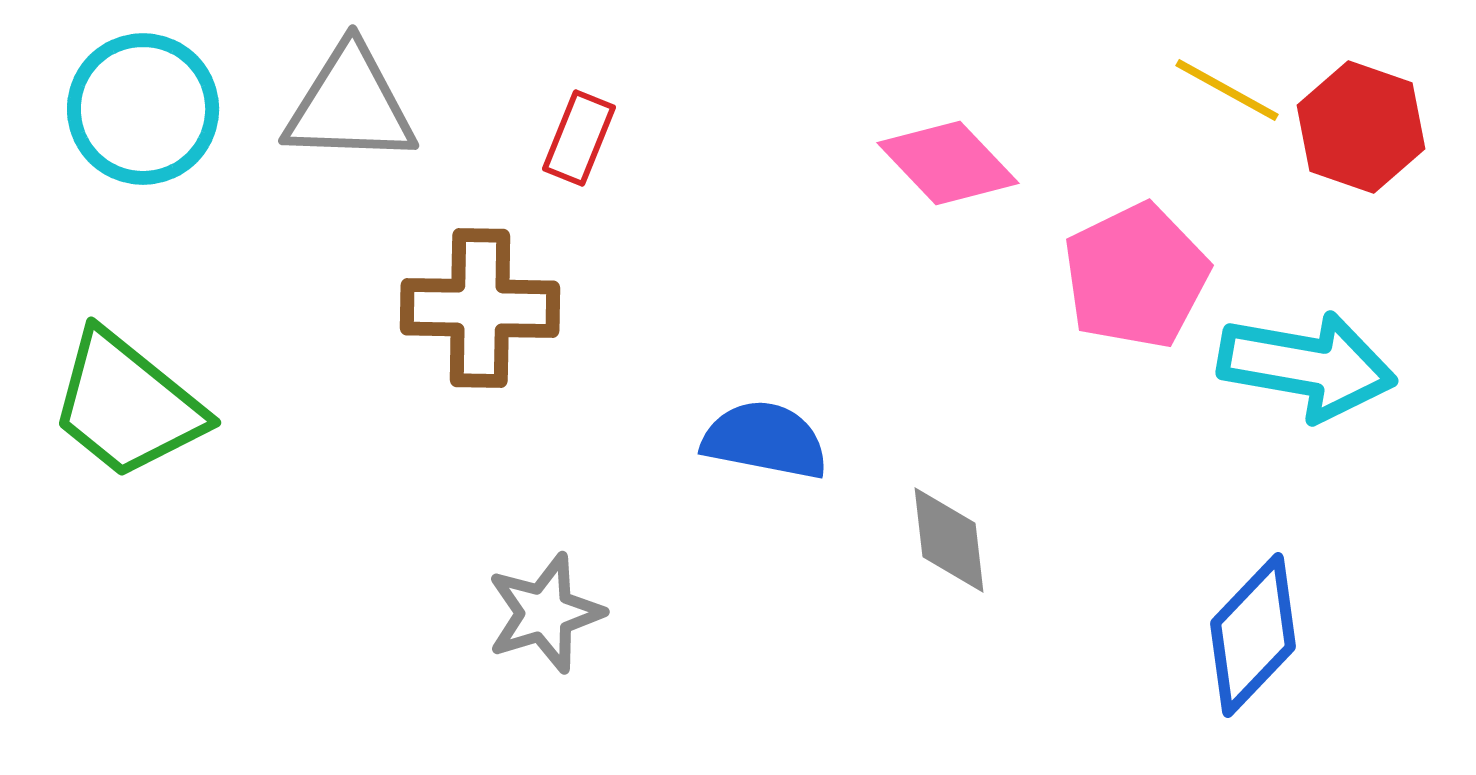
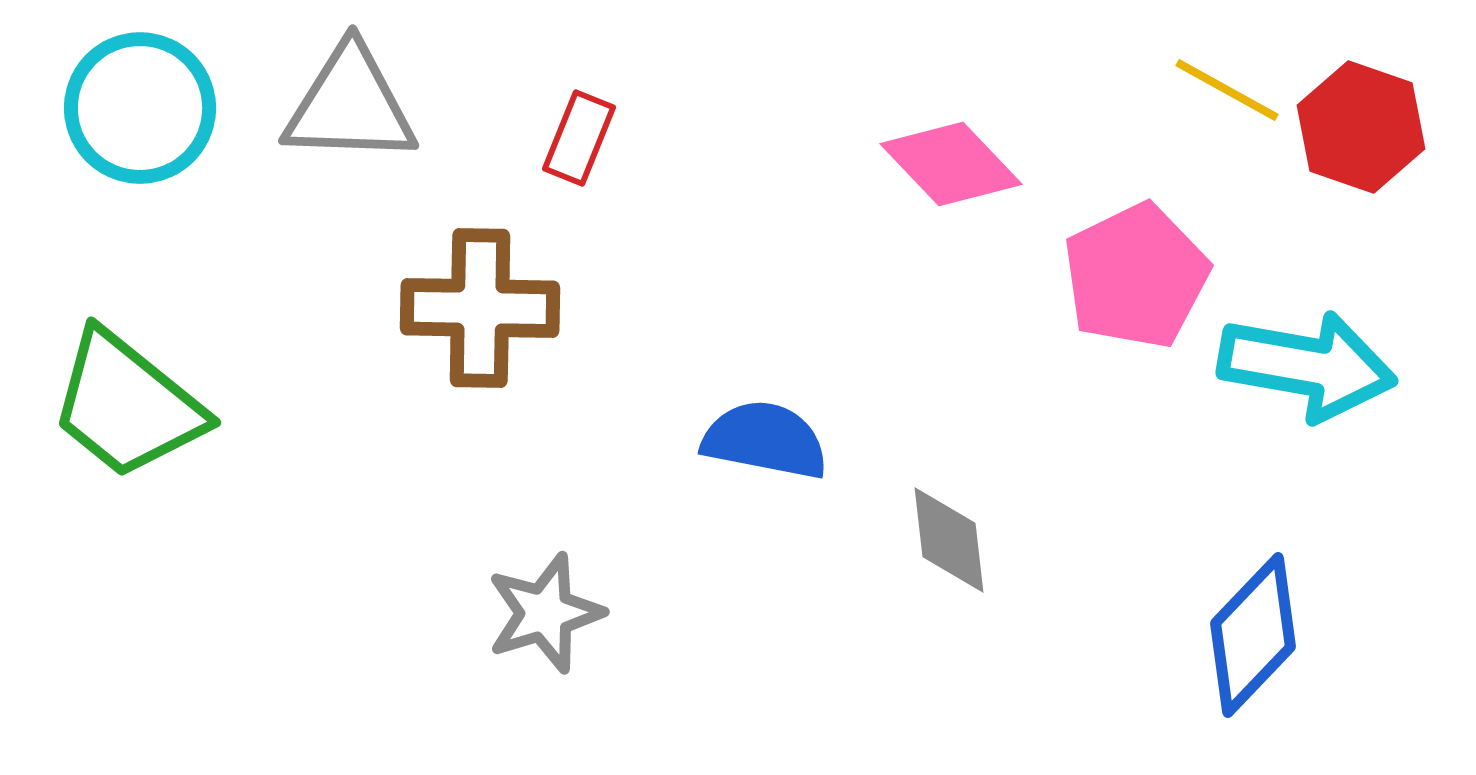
cyan circle: moved 3 px left, 1 px up
pink diamond: moved 3 px right, 1 px down
